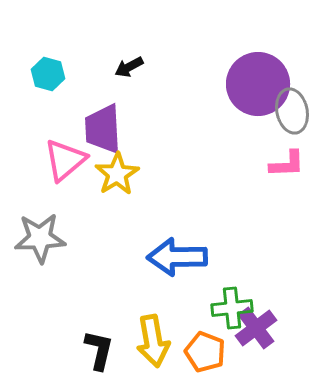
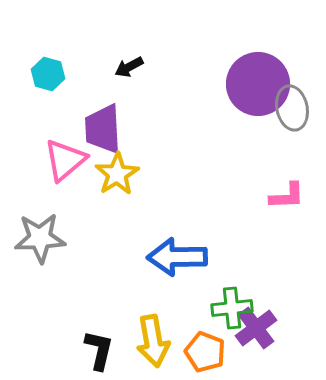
gray ellipse: moved 3 px up
pink L-shape: moved 32 px down
